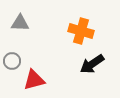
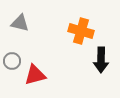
gray triangle: rotated 12 degrees clockwise
black arrow: moved 9 px right, 4 px up; rotated 55 degrees counterclockwise
red triangle: moved 1 px right, 5 px up
